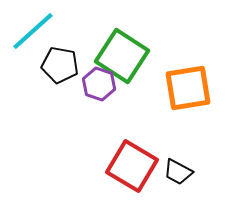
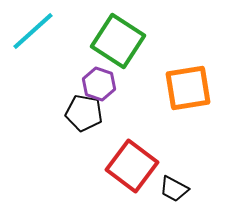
green square: moved 4 px left, 15 px up
black pentagon: moved 24 px right, 48 px down
red square: rotated 6 degrees clockwise
black trapezoid: moved 4 px left, 17 px down
